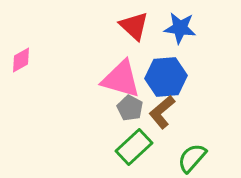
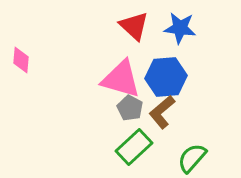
pink diamond: rotated 56 degrees counterclockwise
